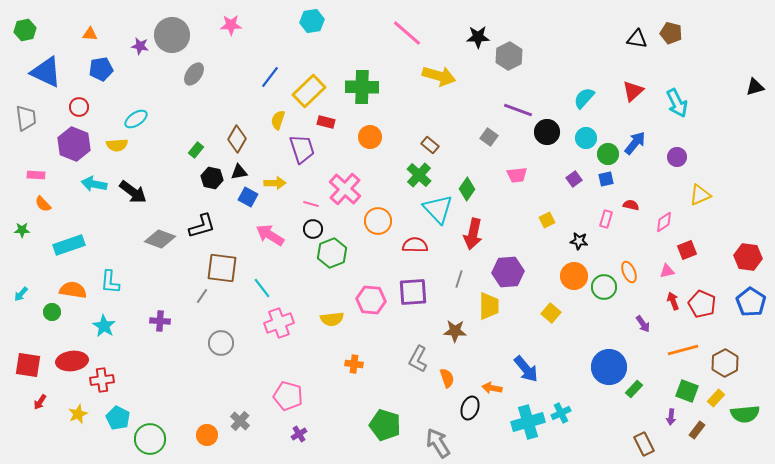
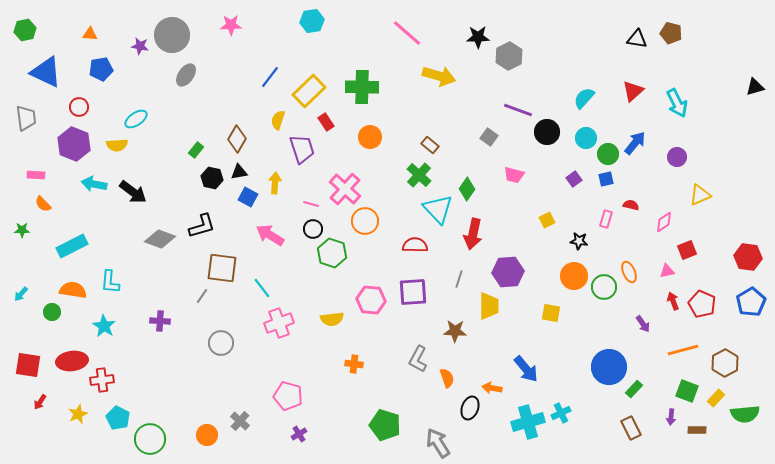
gray ellipse at (194, 74): moved 8 px left, 1 px down
red rectangle at (326, 122): rotated 42 degrees clockwise
pink trapezoid at (517, 175): moved 3 px left; rotated 20 degrees clockwise
yellow arrow at (275, 183): rotated 85 degrees counterclockwise
orange circle at (378, 221): moved 13 px left
cyan rectangle at (69, 245): moved 3 px right, 1 px down; rotated 8 degrees counterclockwise
green hexagon at (332, 253): rotated 20 degrees counterclockwise
blue pentagon at (751, 302): rotated 8 degrees clockwise
yellow square at (551, 313): rotated 30 degrees counterclockwise
brown rectangle at (697, 430): rotated 54 degrees clockwise
brown rectangle at (644, 444): moved 13 px left, 16 px up
